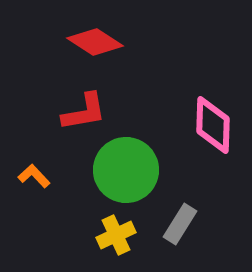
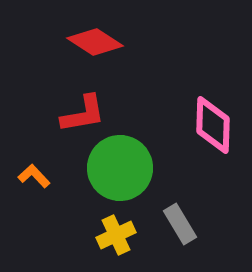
red L-shape: moved 1 px left, 2 px down
green circle: moved 6 px left, 2 px up
gray rectangle: rotated 63 degrees counterclockwise
